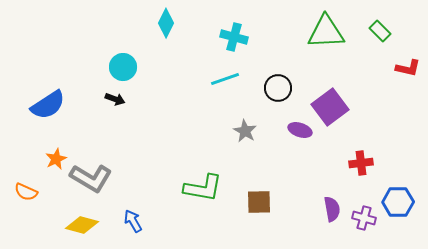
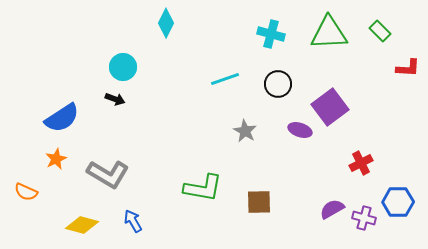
green triangle: moved 3 px right, 1 px down
cyan cross: moved 37 px right, 3 px up
red L-shape: rotated 10 degrees counterclockwise
black circle: moved 4 px up
blue semicircle: moved 14 px right, 13 px down
red cross: rotated 20 degrees counterclockwise
gray L-shape: moved 17 px right, 4 px up
purple semicircle: rotated 110 degrees counterclockwise
